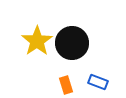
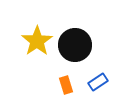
black circle: moved 3 px right, 2 px down
blue rectangle: rotated 54 degrees counterclockwise
